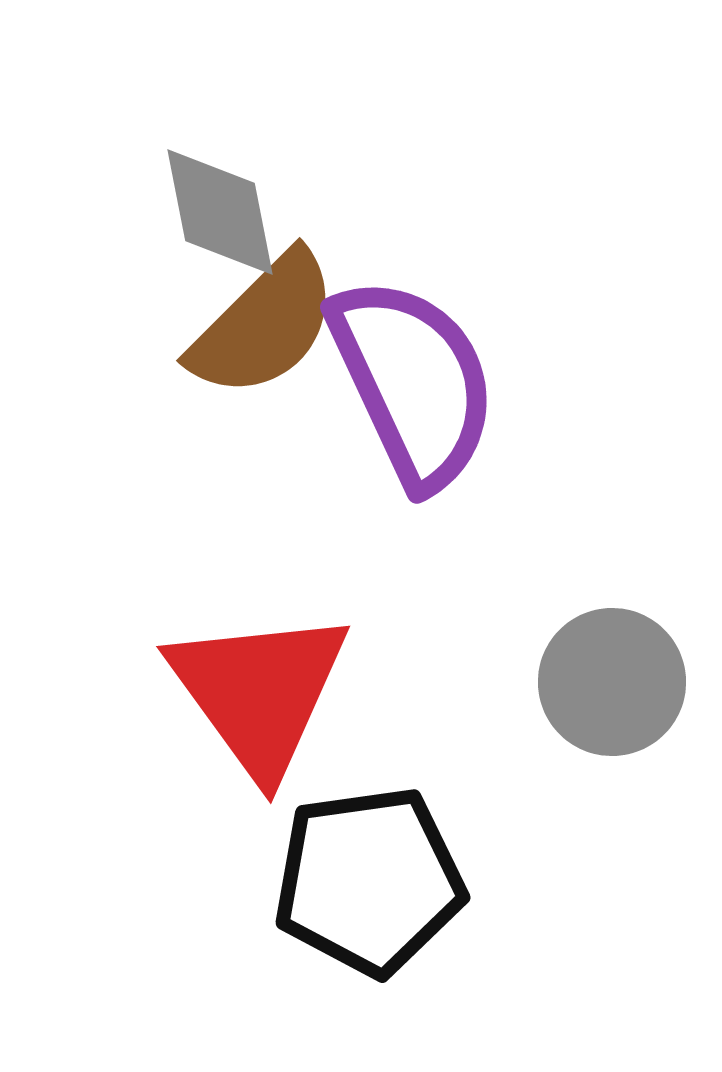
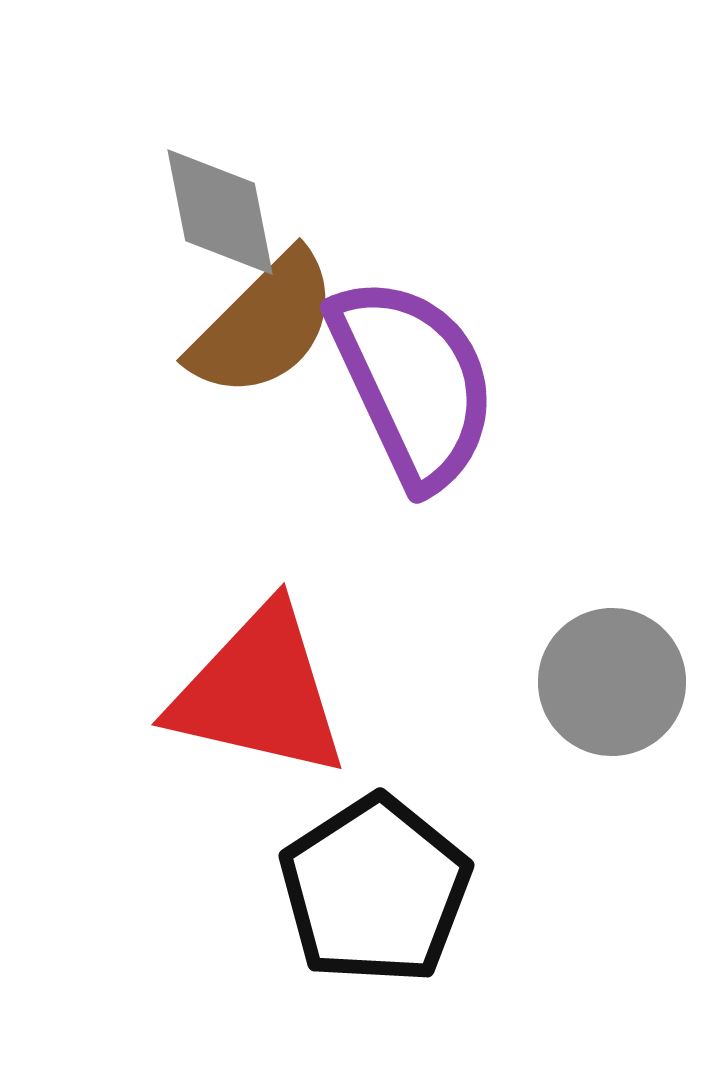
red triangle: rotated 41 degrees counterclockwise
black pentagon: moved 6 px right, 9 px down; rotated 25 degrees counterclockwise
